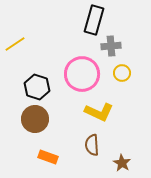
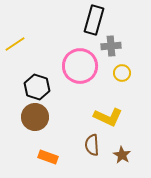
pink circle: moved 2 px left, 8 px up
yellow L-shape: moved 9 px right, 5 px down
brown circle: moved 2 px up
brown star: moved 8 px up
